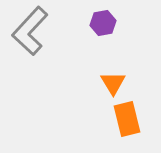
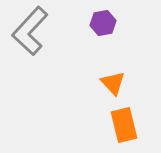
orange triangle: rotated 12 degrees counterclockwise
orange rectangle: moved 3 px left, 6 px down
